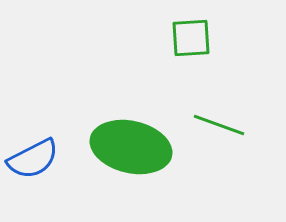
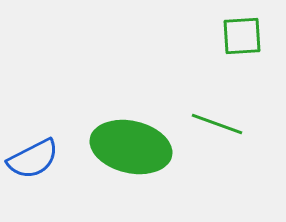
green square: moved 51 px right, 2 px up
green line: moved 2 px left, 1 px up
